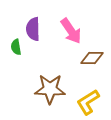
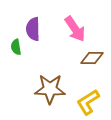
pink arrow: moved 4 px right, 2 px up
